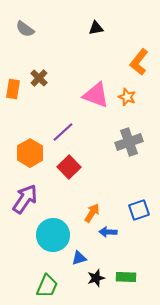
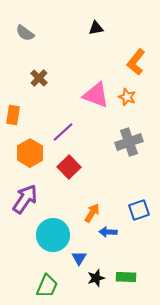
gray semicircle: moved 4 px down
orange L-shape: moved 3 px left
orange rectangle: moved 26 px down
blue triangle: rotated 42 degrees counterclockwise
